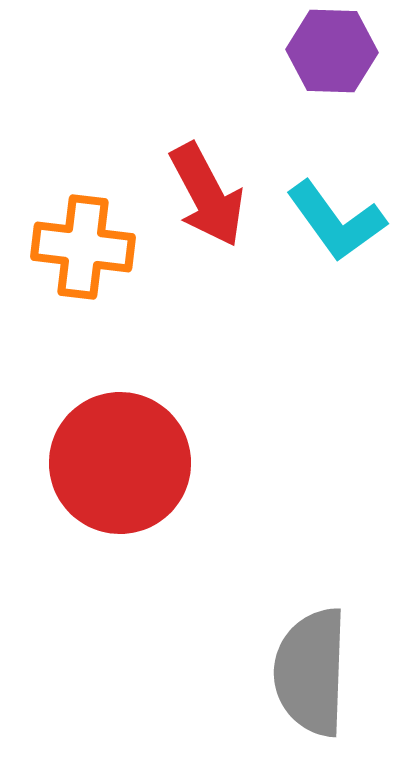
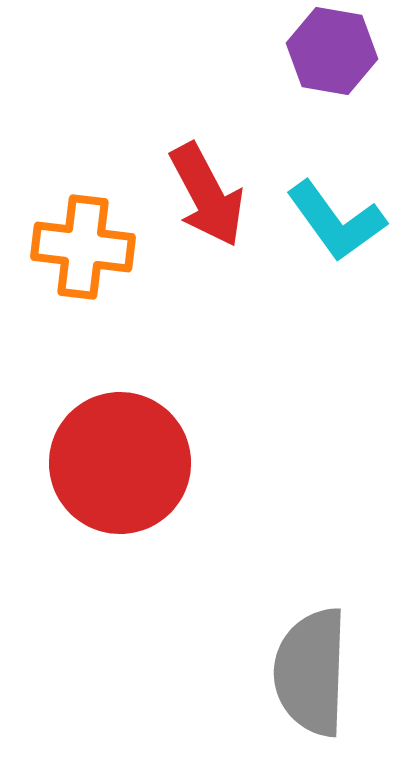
purple hexagon: rotated 8 degrees clockwise
